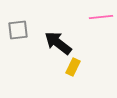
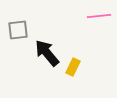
pink line: moved 2 px left, 1 px up
black arrow: moved 11 px left, 10 px down; rotated 12 degrees clockwise
